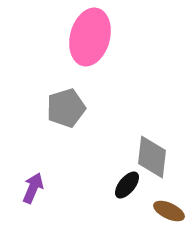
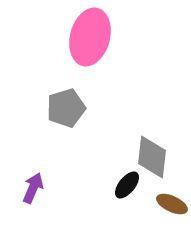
brown ellipse: moved 3 px right, 7 px up
